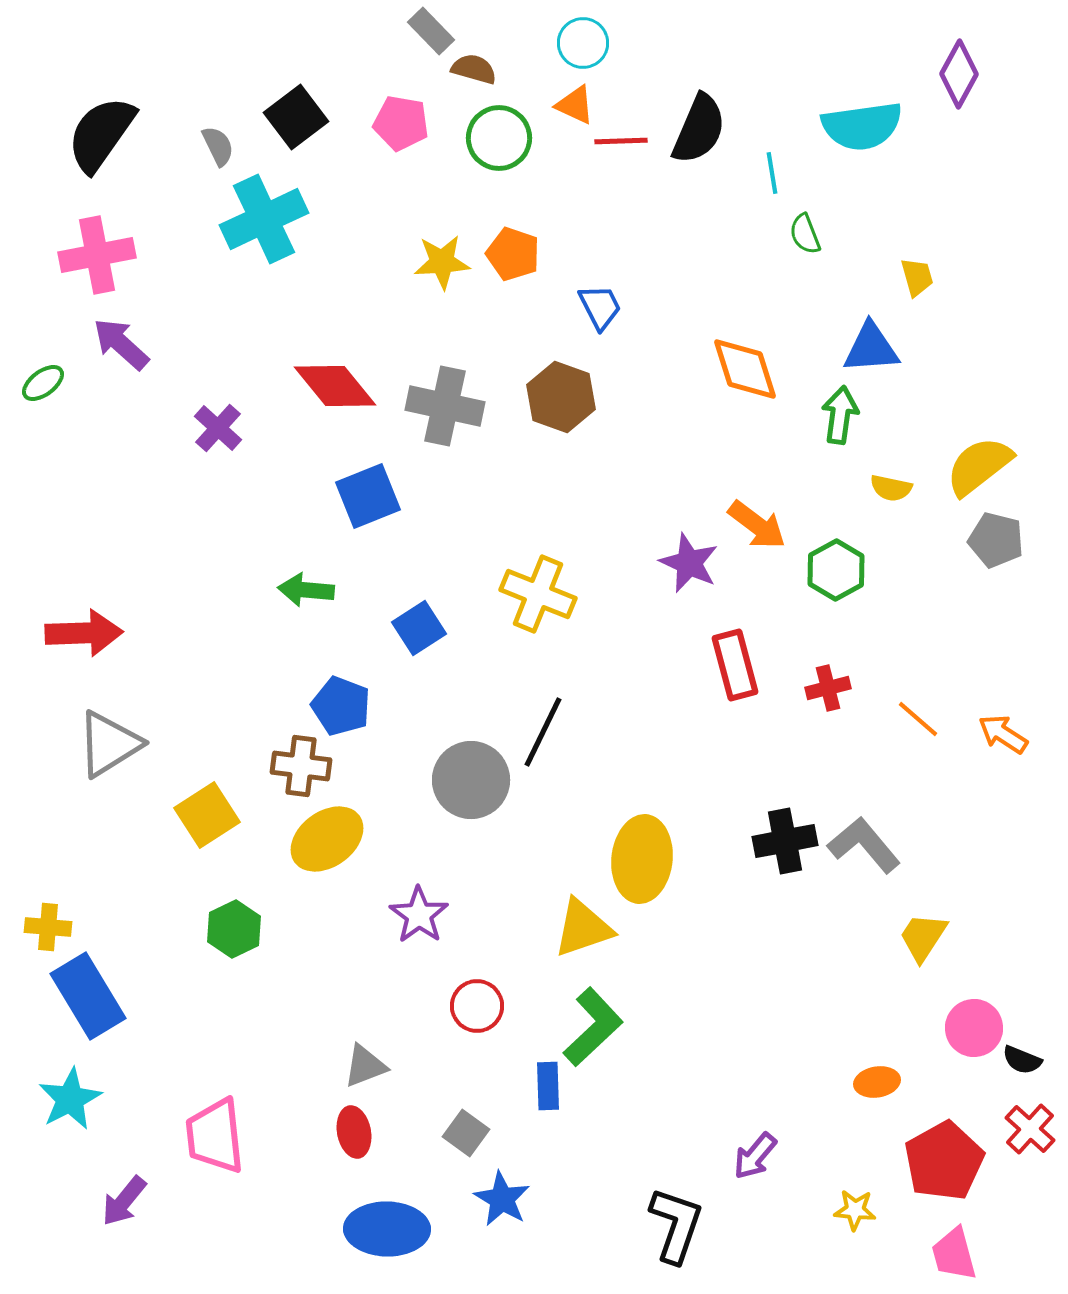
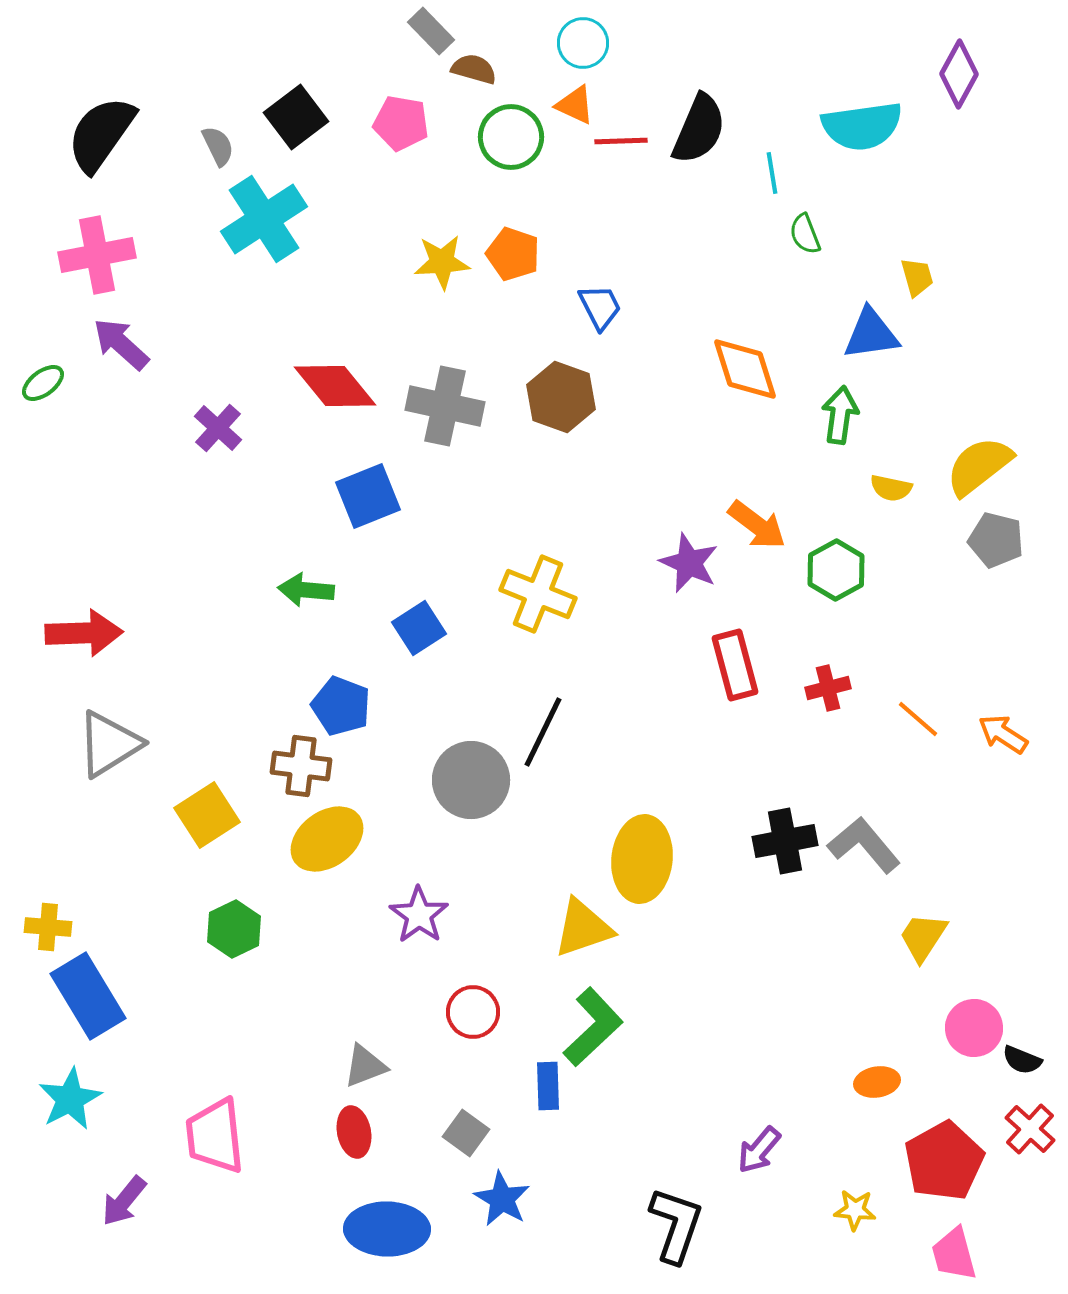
green circle at (499, 138): moved 12 px right, 1 px up
cyan cross at (264, 219): rotated 8 degrees counterclockwise
blue triangle at (871, 348): moved 14 px up; rotated 4 degrees counterclockwise
red circle at (477, 1006): moved 4 px left, 6 px down
purple arrow at (755, 1156): moved 4 px right, 6 px up
